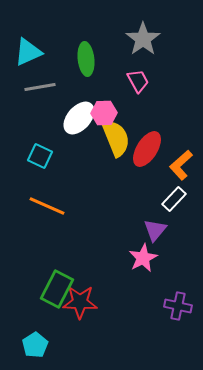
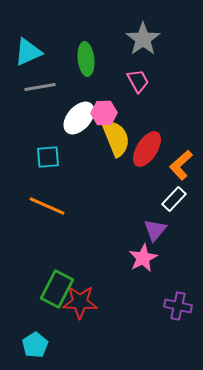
cyan square: moved 8 px right, 1 px down; rotated 30 degrees counterclockwise
